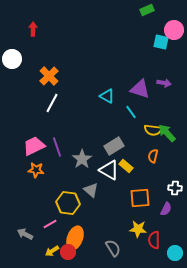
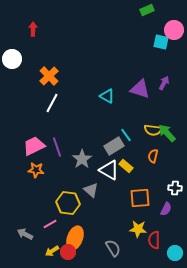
purple arrow: rotated 72 degrees counterclockwise
cyan line: moved 5 px left, 23 px down
